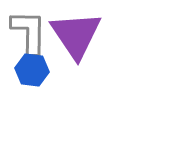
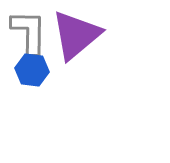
purple triangle: rotated 24 degrees clockwise
